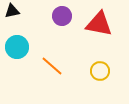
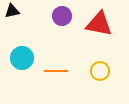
cyan circle: moved 5 px right, 11 px down
orange line: moved 4 px right, 5 px down; rotated 40 degrees counterclockwise
